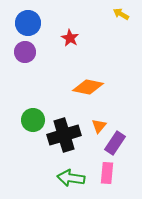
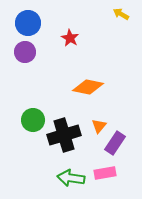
pink rectangle: moved 2 px left; rotated 75 degrees clockwise
